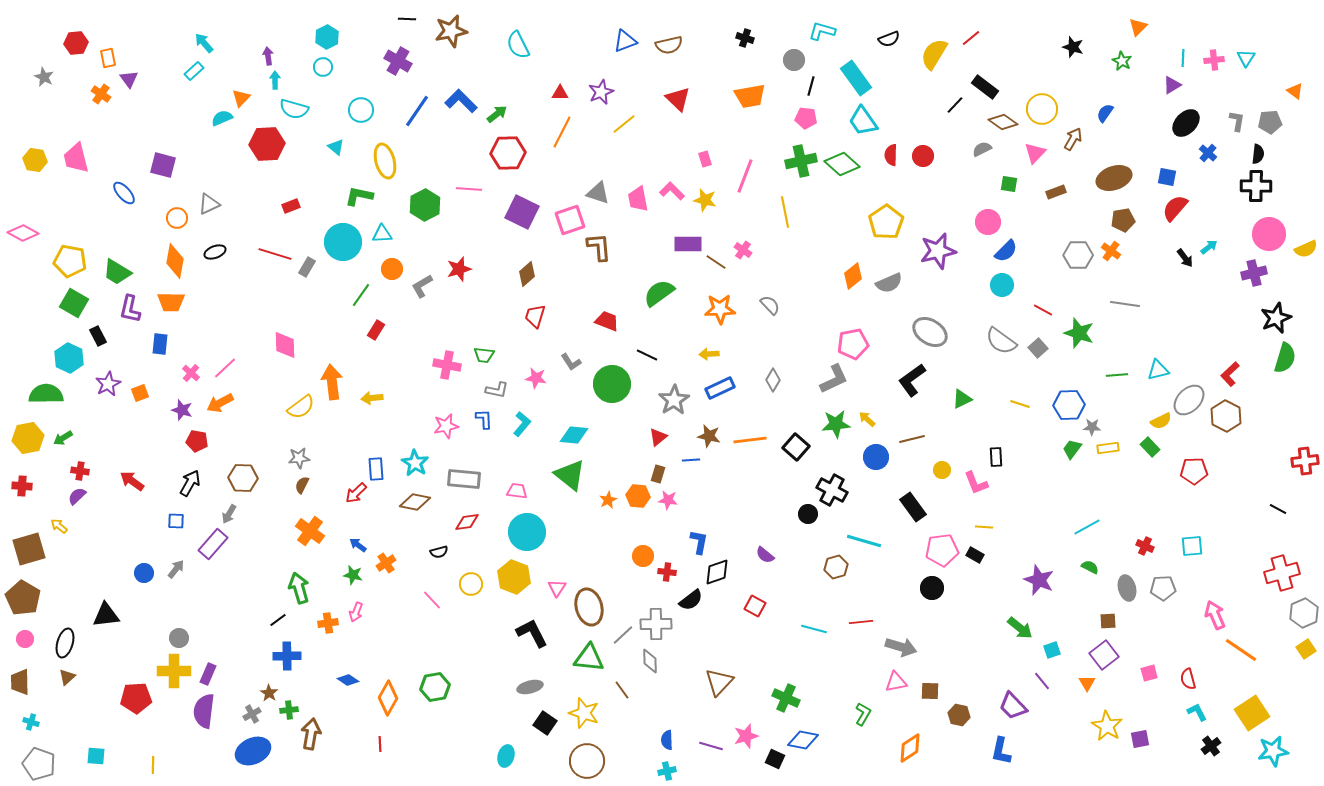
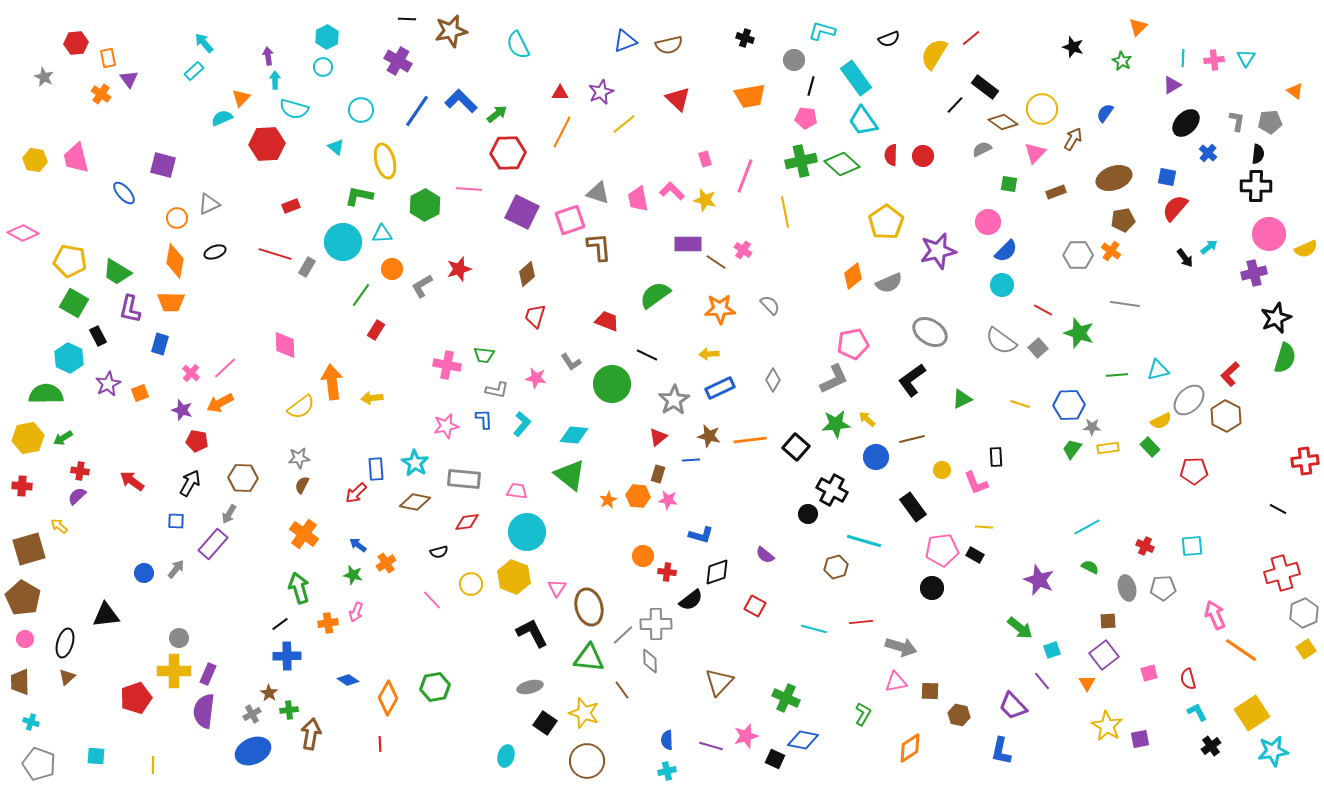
green semicircle at (659, 293): moved 4 px left, 2 px down
blue rectangle at (160, 344): rotated 10 degrees clockwise
orange cross at (310, 531): moved 6 px left, 3 px down
blue L-shape at (699, 542): moved 2 px right, 7 px up; rotated 95 degrees clockwise
black line at (278, 620): moved 2 px right, 4 px down
red pentagon at (136, 698): rotated 16 degrees counterclockwise
